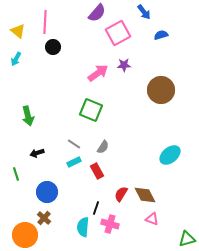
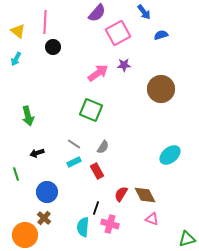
brown circle: moved 1 px up
